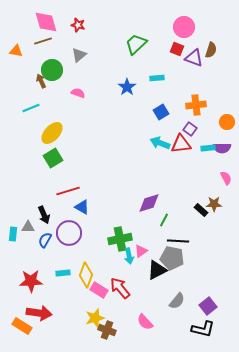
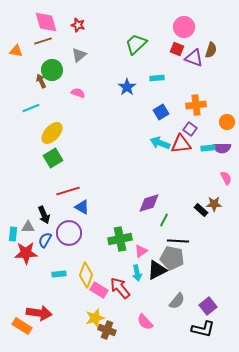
cyan arrow at (129, 256): moved 8 px right, 17 px down
cyan rectangle at (63, 273): moved 4 px left, 1 px down
red star at (31, 281): moved 5 px left, 28 px up
